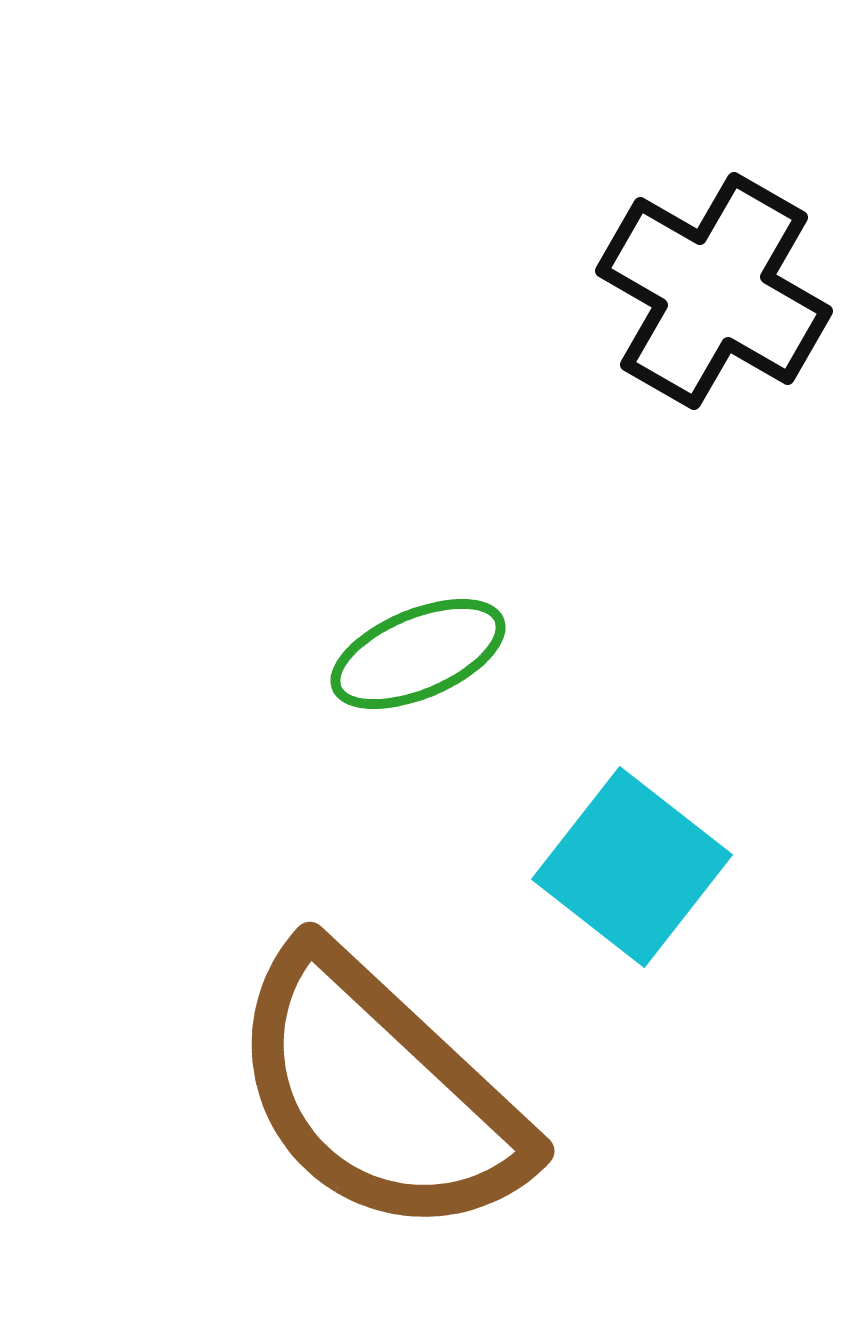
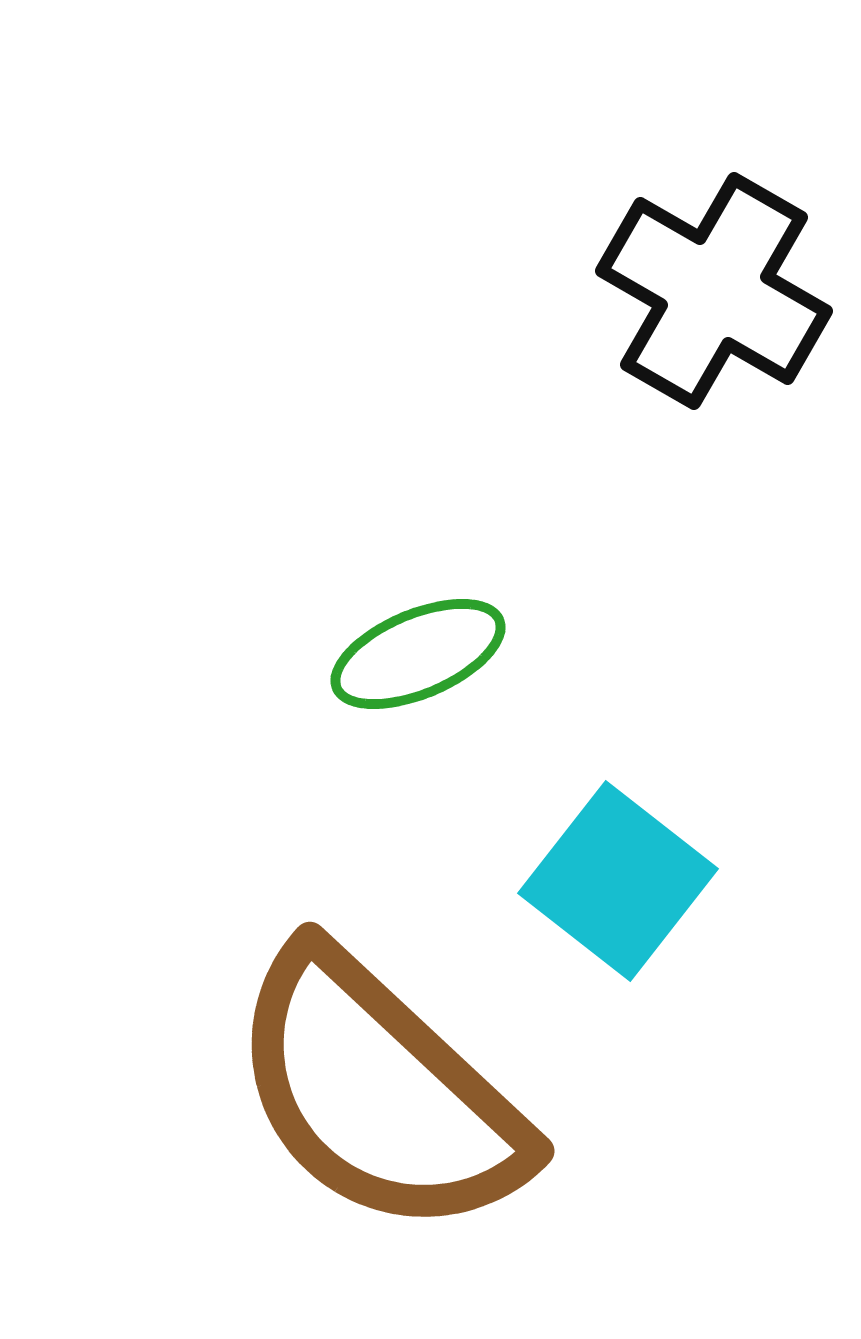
cyan square: moved 14 px left, 14 px down
